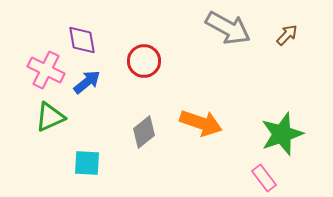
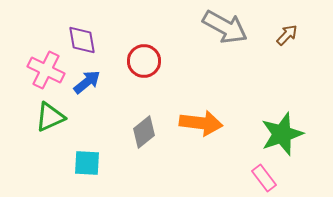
gray arrow: moved 3 px left, 1 px up
orange arrow: rotated 12 degrees counterclockwise
